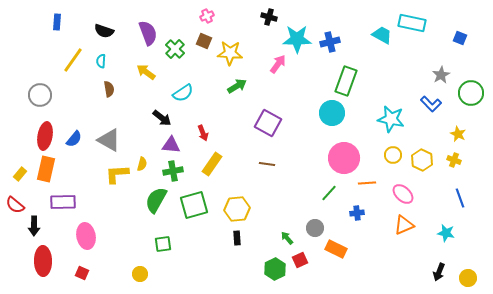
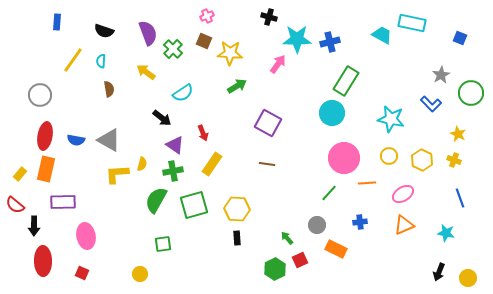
green cross at (175, 49): moved 2 px left
green rectangle at (346, 81): rotated 12 degrees clockwise
blue semicircle at (74, 139): moved 2 px right, 1 px down; rotated 60 degrees clockwise
purple triangle at (171, 145): moved 4 px right; rotated 30 degrees clockwise
yellow circle at (393, 155): moved 4 px left, 1 px down
pink ellipse at (403, 194): rotated 75 degrees counterclockwise
yellow hexagon at (237, 209): rotated 10 degrees clockwise
blue cross at (357, 213): moved 3 px right, 9 px down
gray circle at (315, 228): moved 2 px right, 3 px up
